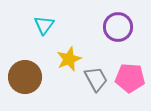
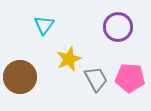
brown circle: moved 5 px left
